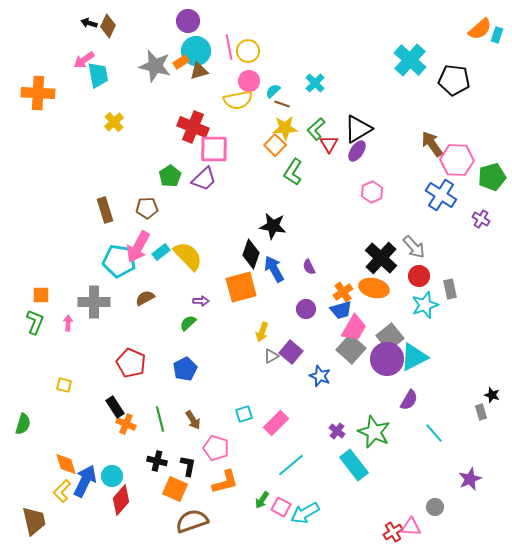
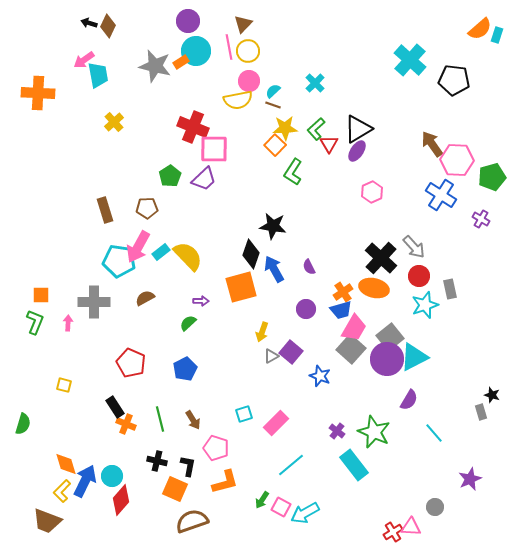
brown triangle at (199, 71): moved 44 px right, 47 px up; rotated 30 degrees counterclockwise
brown line at (282, 104): moved 9 px left, 1 px down
brown trapezoid at (34, 521): moved 13 px right; rotated 124 degrees clockwise
